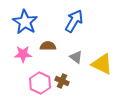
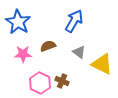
blue star: moved 7 px left
brown semicircle: rotated 21 degrees counterclockwise
gray triangle: moved 3 px right, 5 px up
